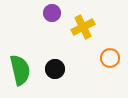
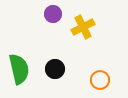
purple circle: moved 1 px right, 1 px down
orange circle: moved 10 px left, 22 px down
green semicircle: moved 1 px left, 1 px up
